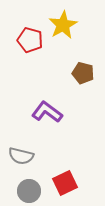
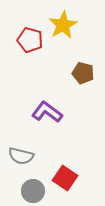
red square: moved 5 px up; rotated 30 degrees counterclockwise
gray circle: moved 4 px right
